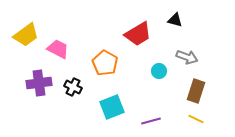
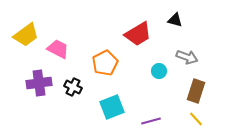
orange pentagon: rotated 15 degrees clockwise
yellow line: rotated 21 degrees clockwise
